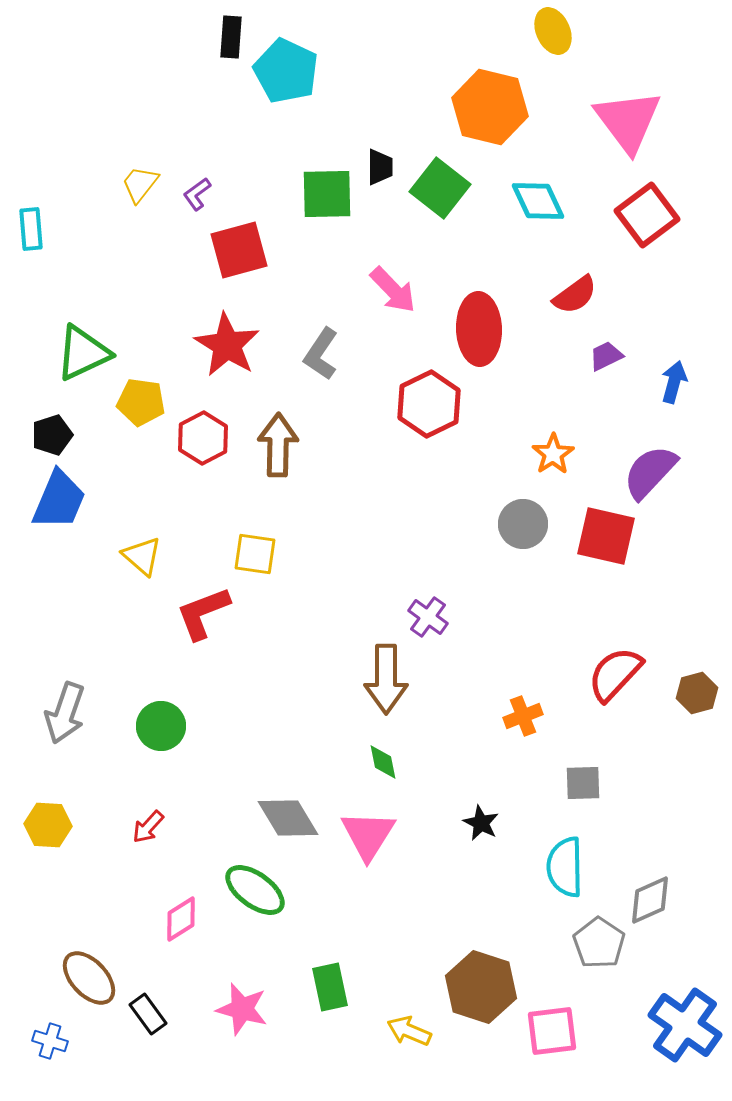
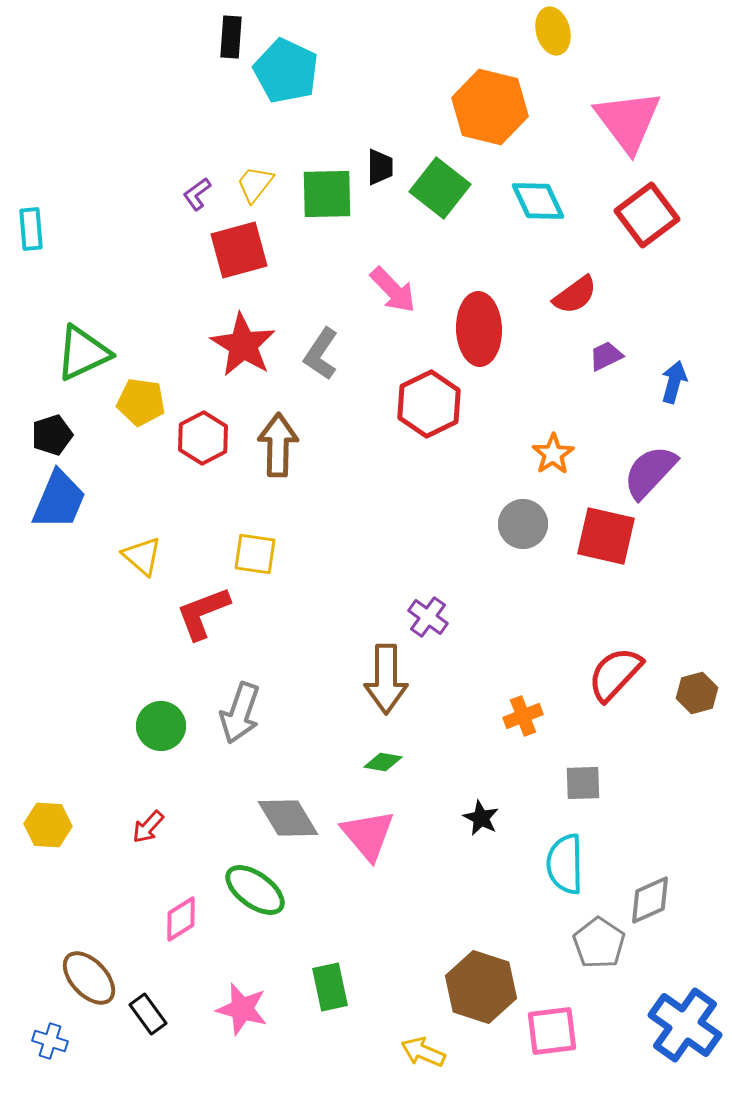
yellow ellipse at (553, 31): rotated 9 degrees clockwise
yellow trapezoid at (140, 184): moved 115 px right
red star at (227, 345): moved 16 px right
gray arrow at (65, 713): moved 175 px right
green diamond at (383, 762): rotated 69 degrees counterclockwise
black star at (481, 823): moved 5 px up
pink triangle at (368, 835): rotated 12 degrees counterclockwise
cyan semicircle at (565, 867): moved 3 px up
yellow arrow at (409, 1031): moved 14 px right, 21 px down
